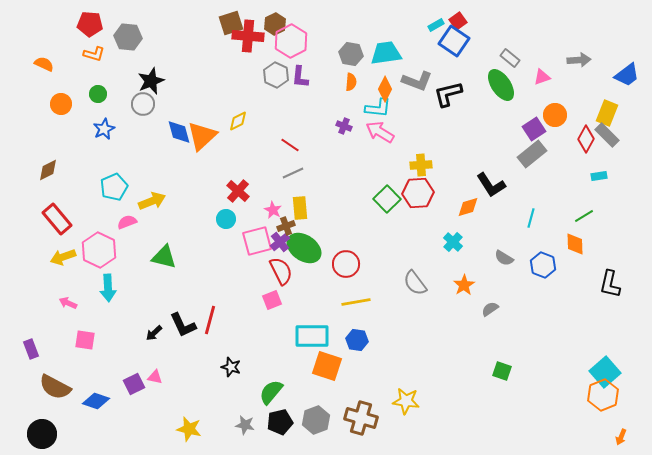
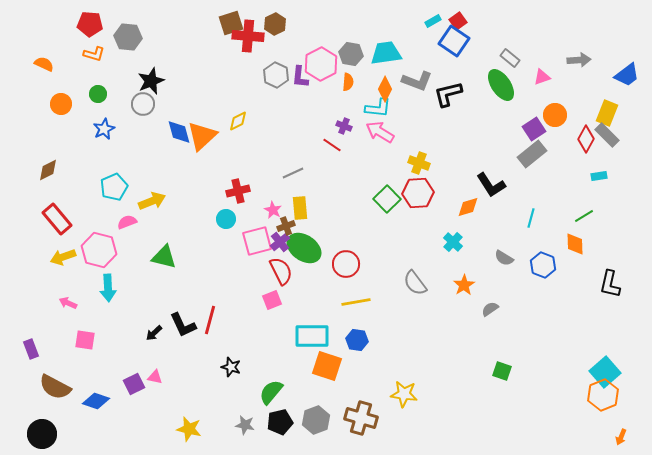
cyan rectangle at (436, 25): moved 3 px left, 4 px up
pink hexagon at (291, 41): moved 30 px right, 23 px down
orange semicircle at (351, 82): moved 3 px left
red line at (290, 145): moved 42 px right
yellow cross at (421, 165): moved 2 px left, 2 px up; rotated 25 degrees clockwise
red cross at (238, 191): rotated 35 degrees clockwise
pink hexagon at (99, 250): rotated 12 degrees counterclockwise
yellow star at (406, 401): moved 2 px left, 7 px up
